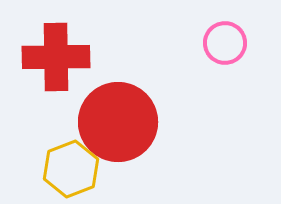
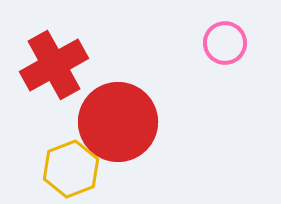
red cross: moved 2 px left, 8 px down; rotated 28 degrees counterclockwise
